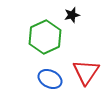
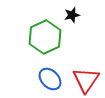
red triangle: moved 8 px down
blue ellipse: rotated 20 degrees clockwise
